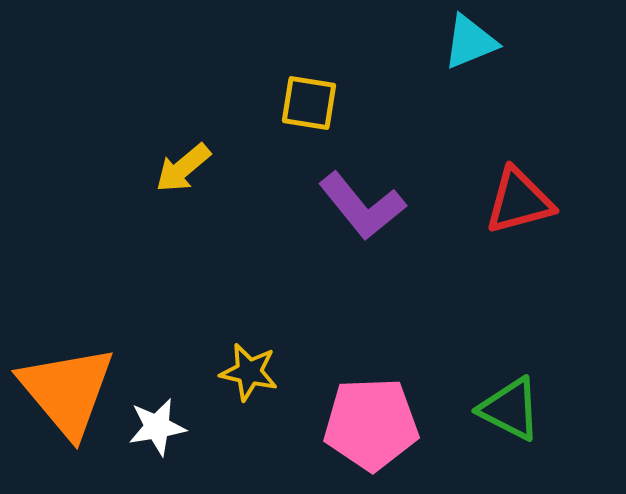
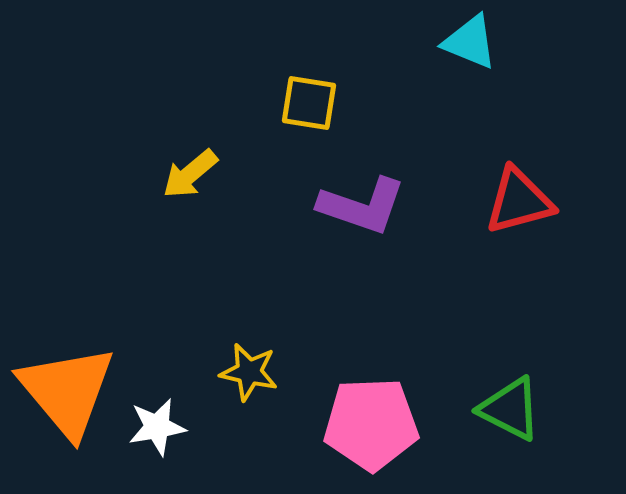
cyan triangle: rotated 44 degrees clockwise
yellow arrow: moved 7 px right, 6 px down
purple L-shape: rotated 32 degrees counterclockwise
